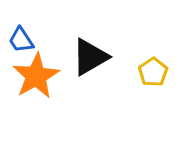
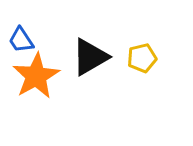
yellow pentagon: moved 11 px left, 14 px up; rotated 20 degrees clockwise
